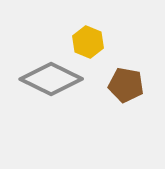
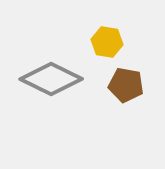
yellow hexagon: moved 19 px right; rotated 12 degrees counterclockwise
